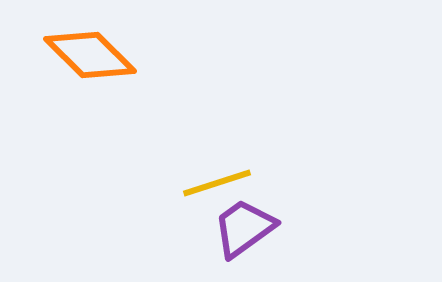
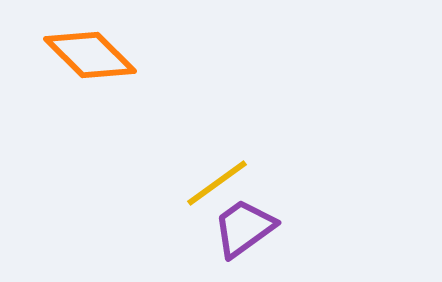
yellow line: rotated 18 degrees counterclockwise
